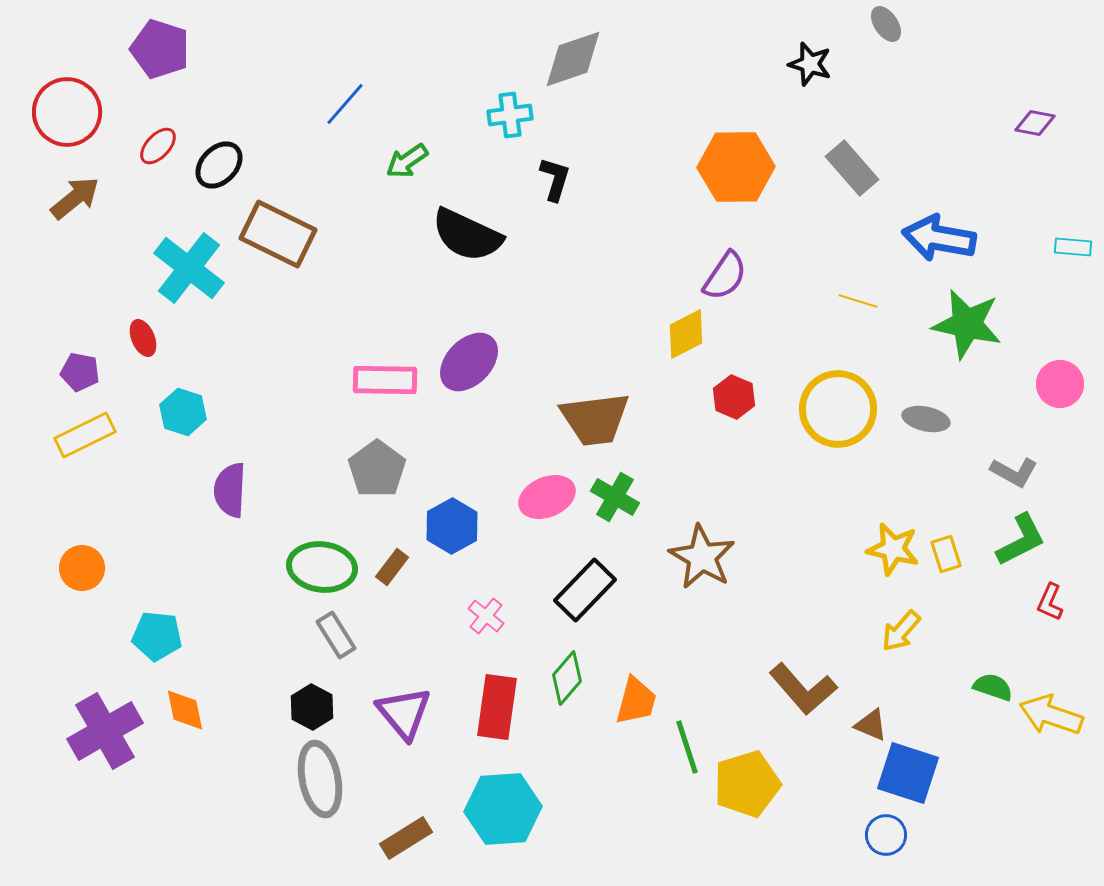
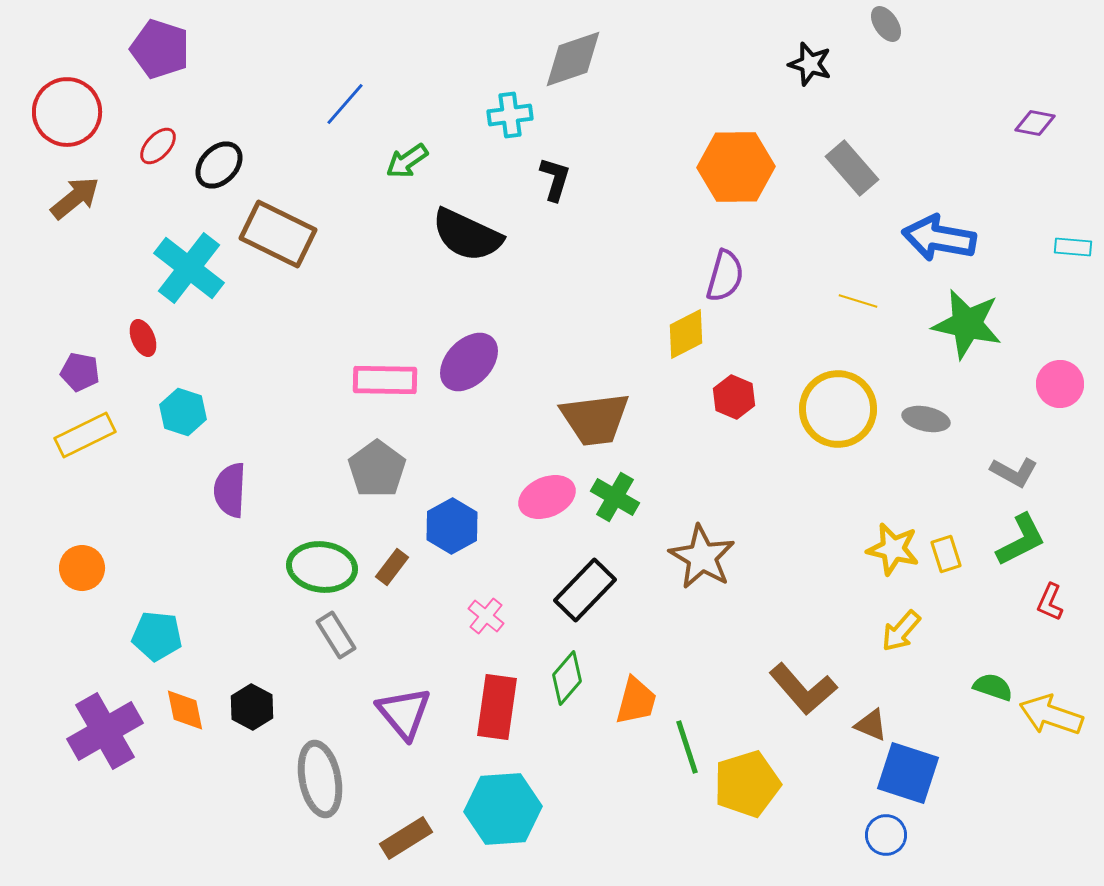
purple semicircle at (725, 276): rotated 18 degrees counterclockwise
black hexagon at (312, 707): moved 60 px left
